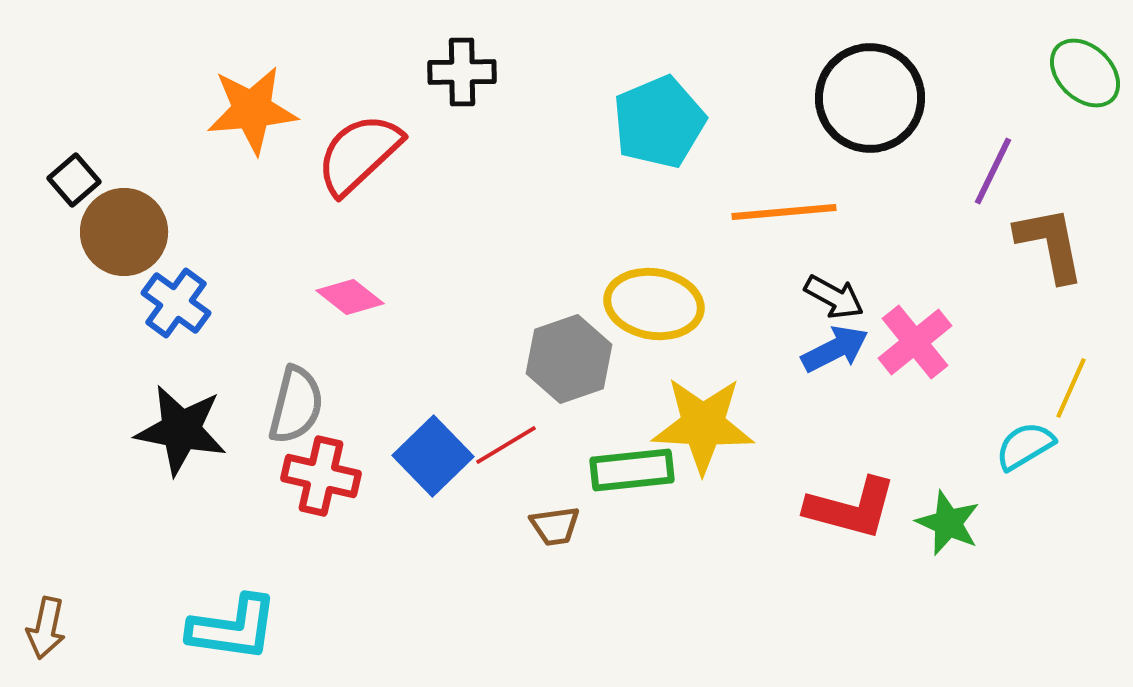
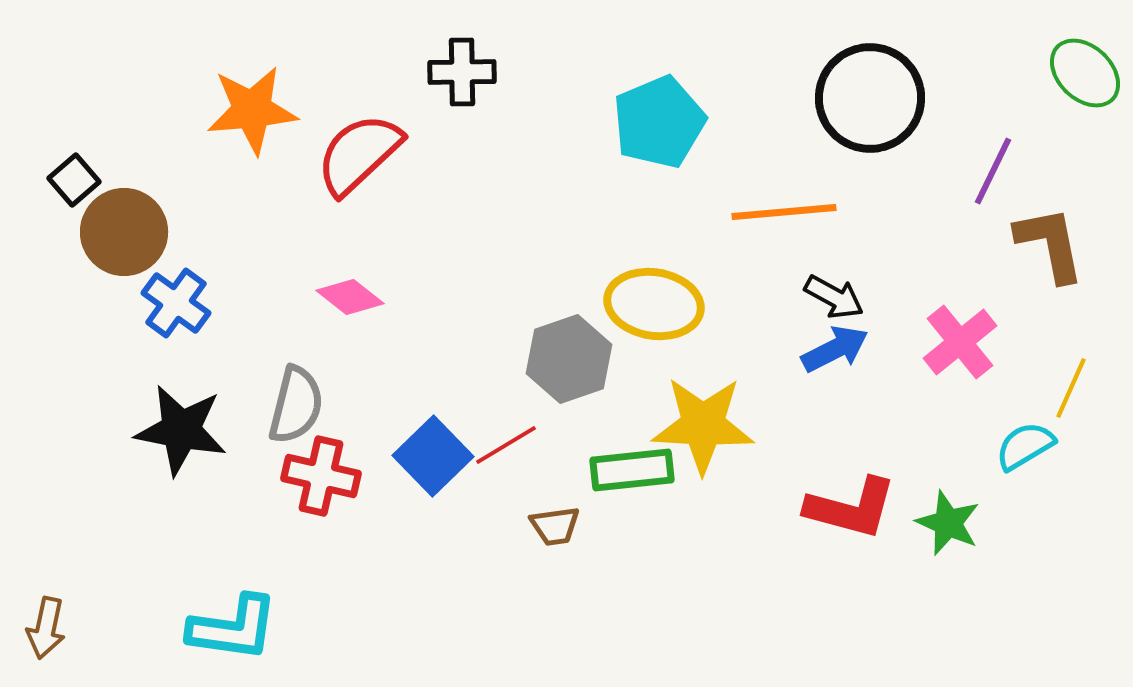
pink cross: moved 45 px right
